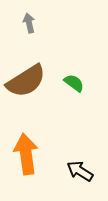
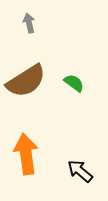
black arrow: rotated 8 degrees clockwise
